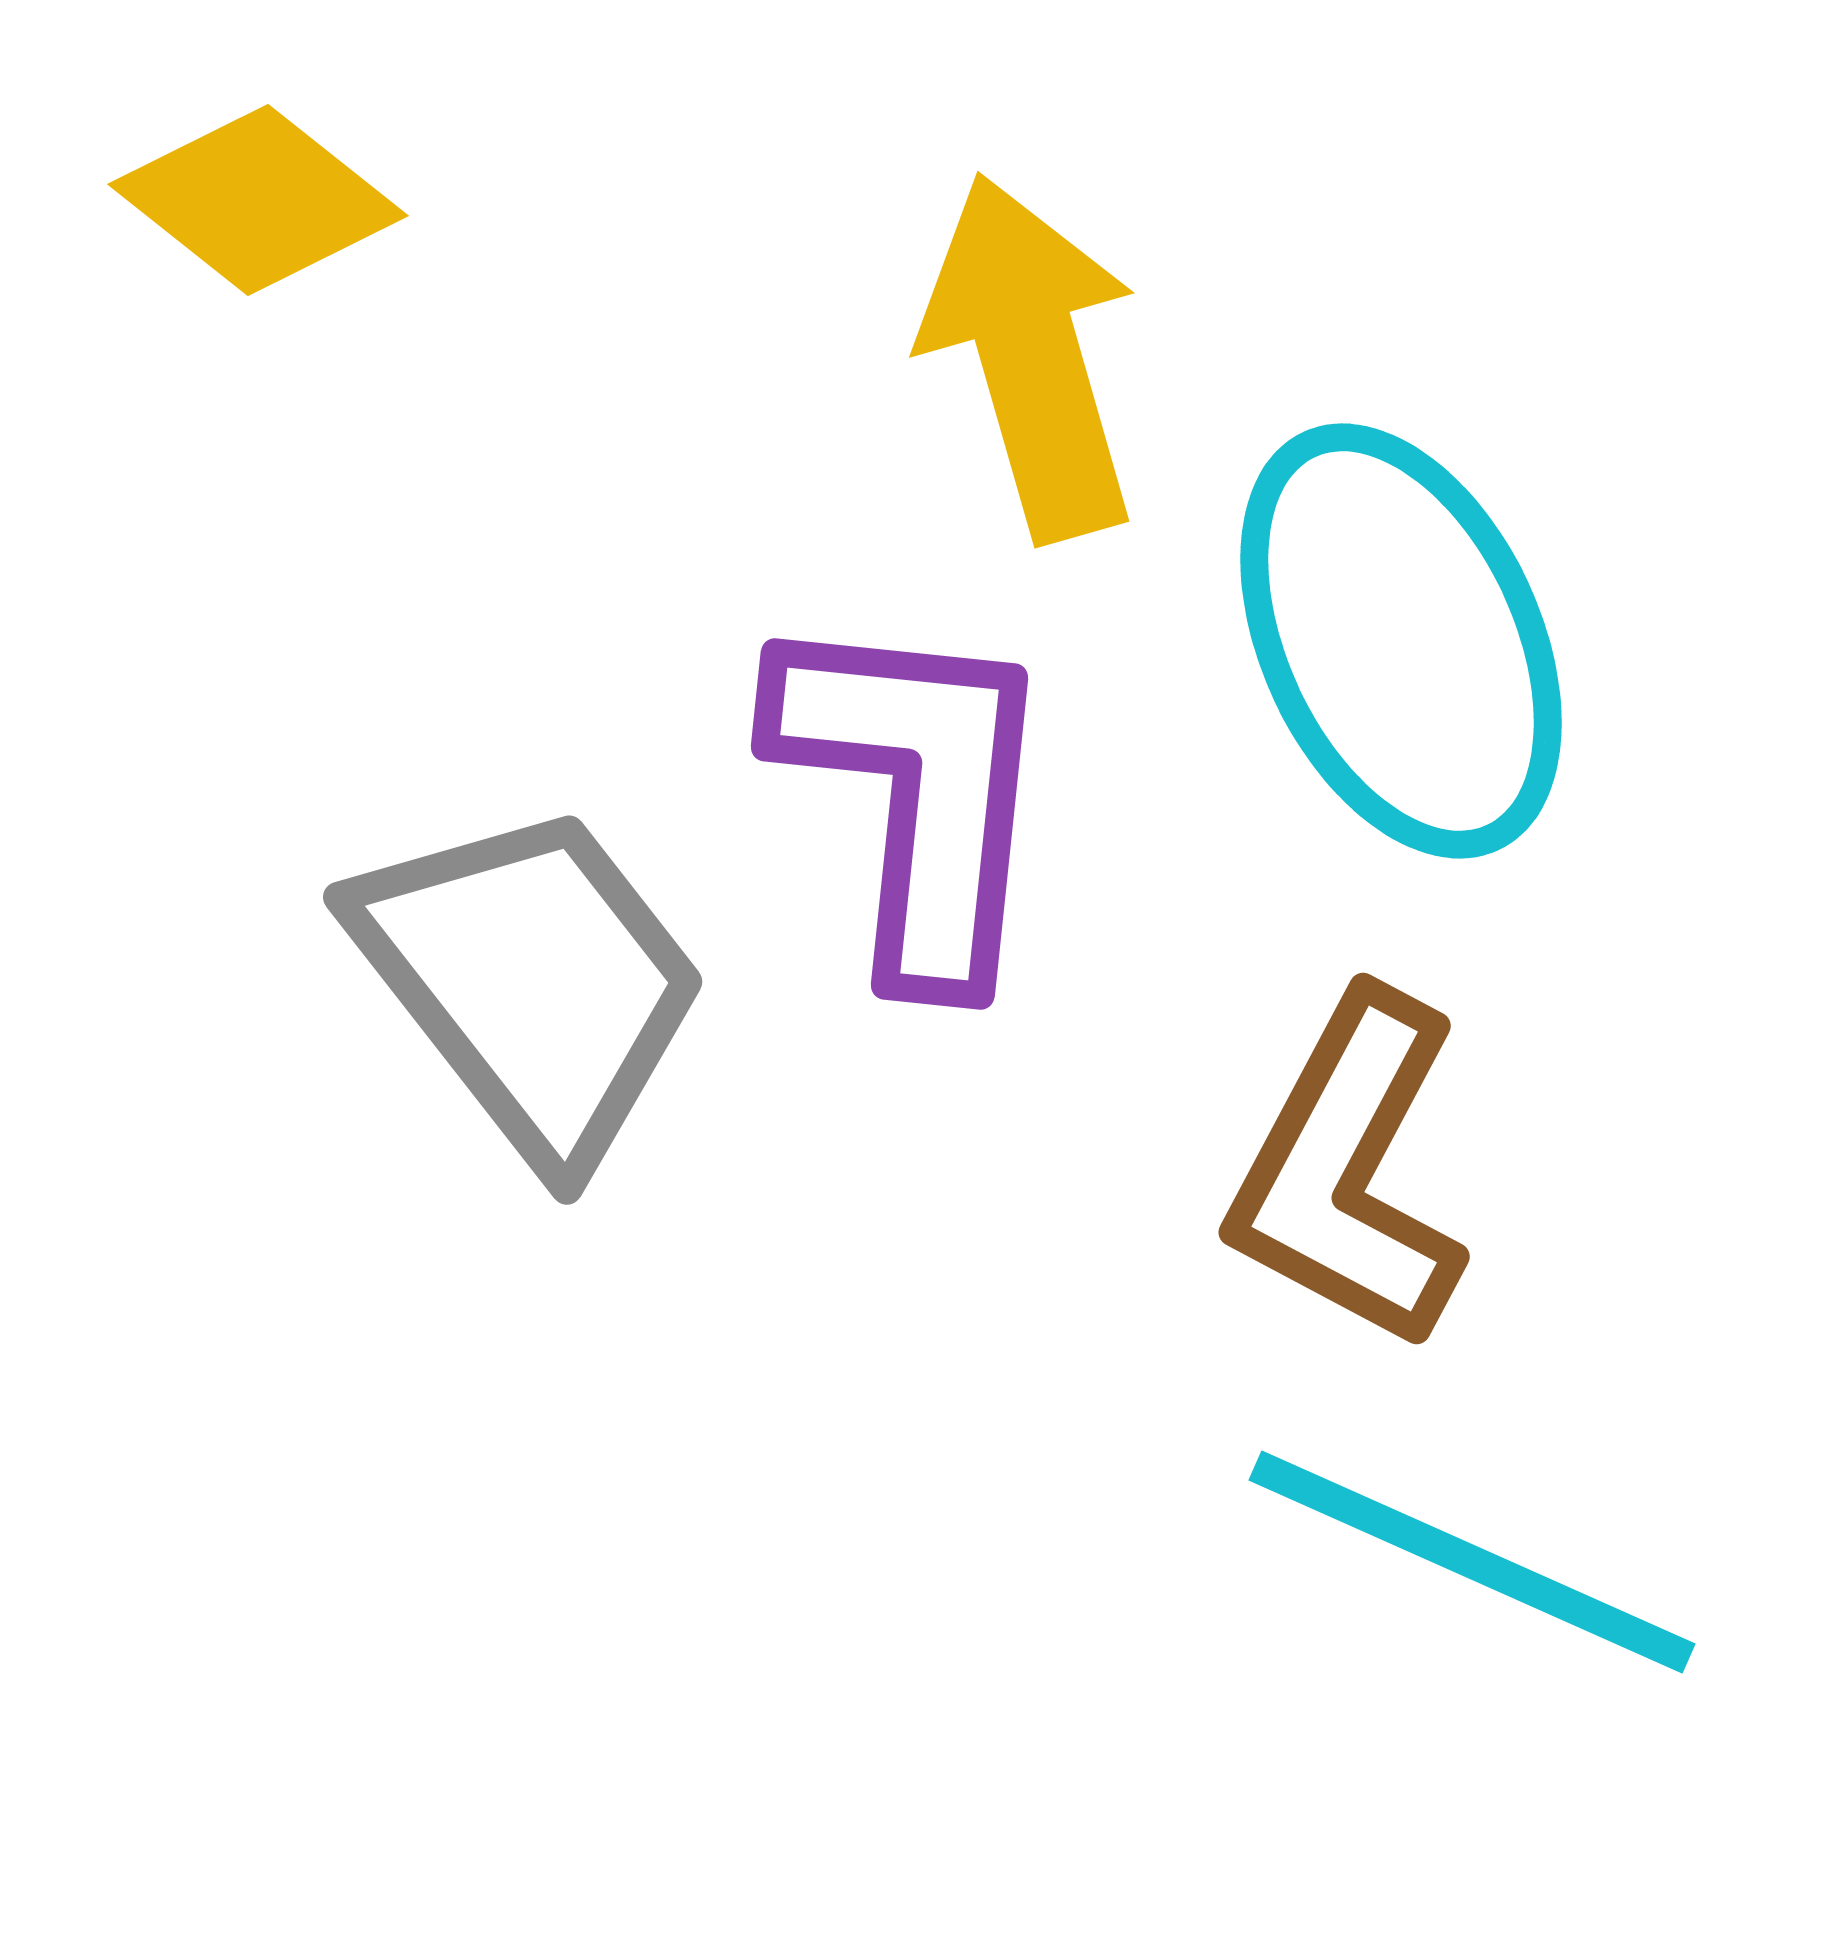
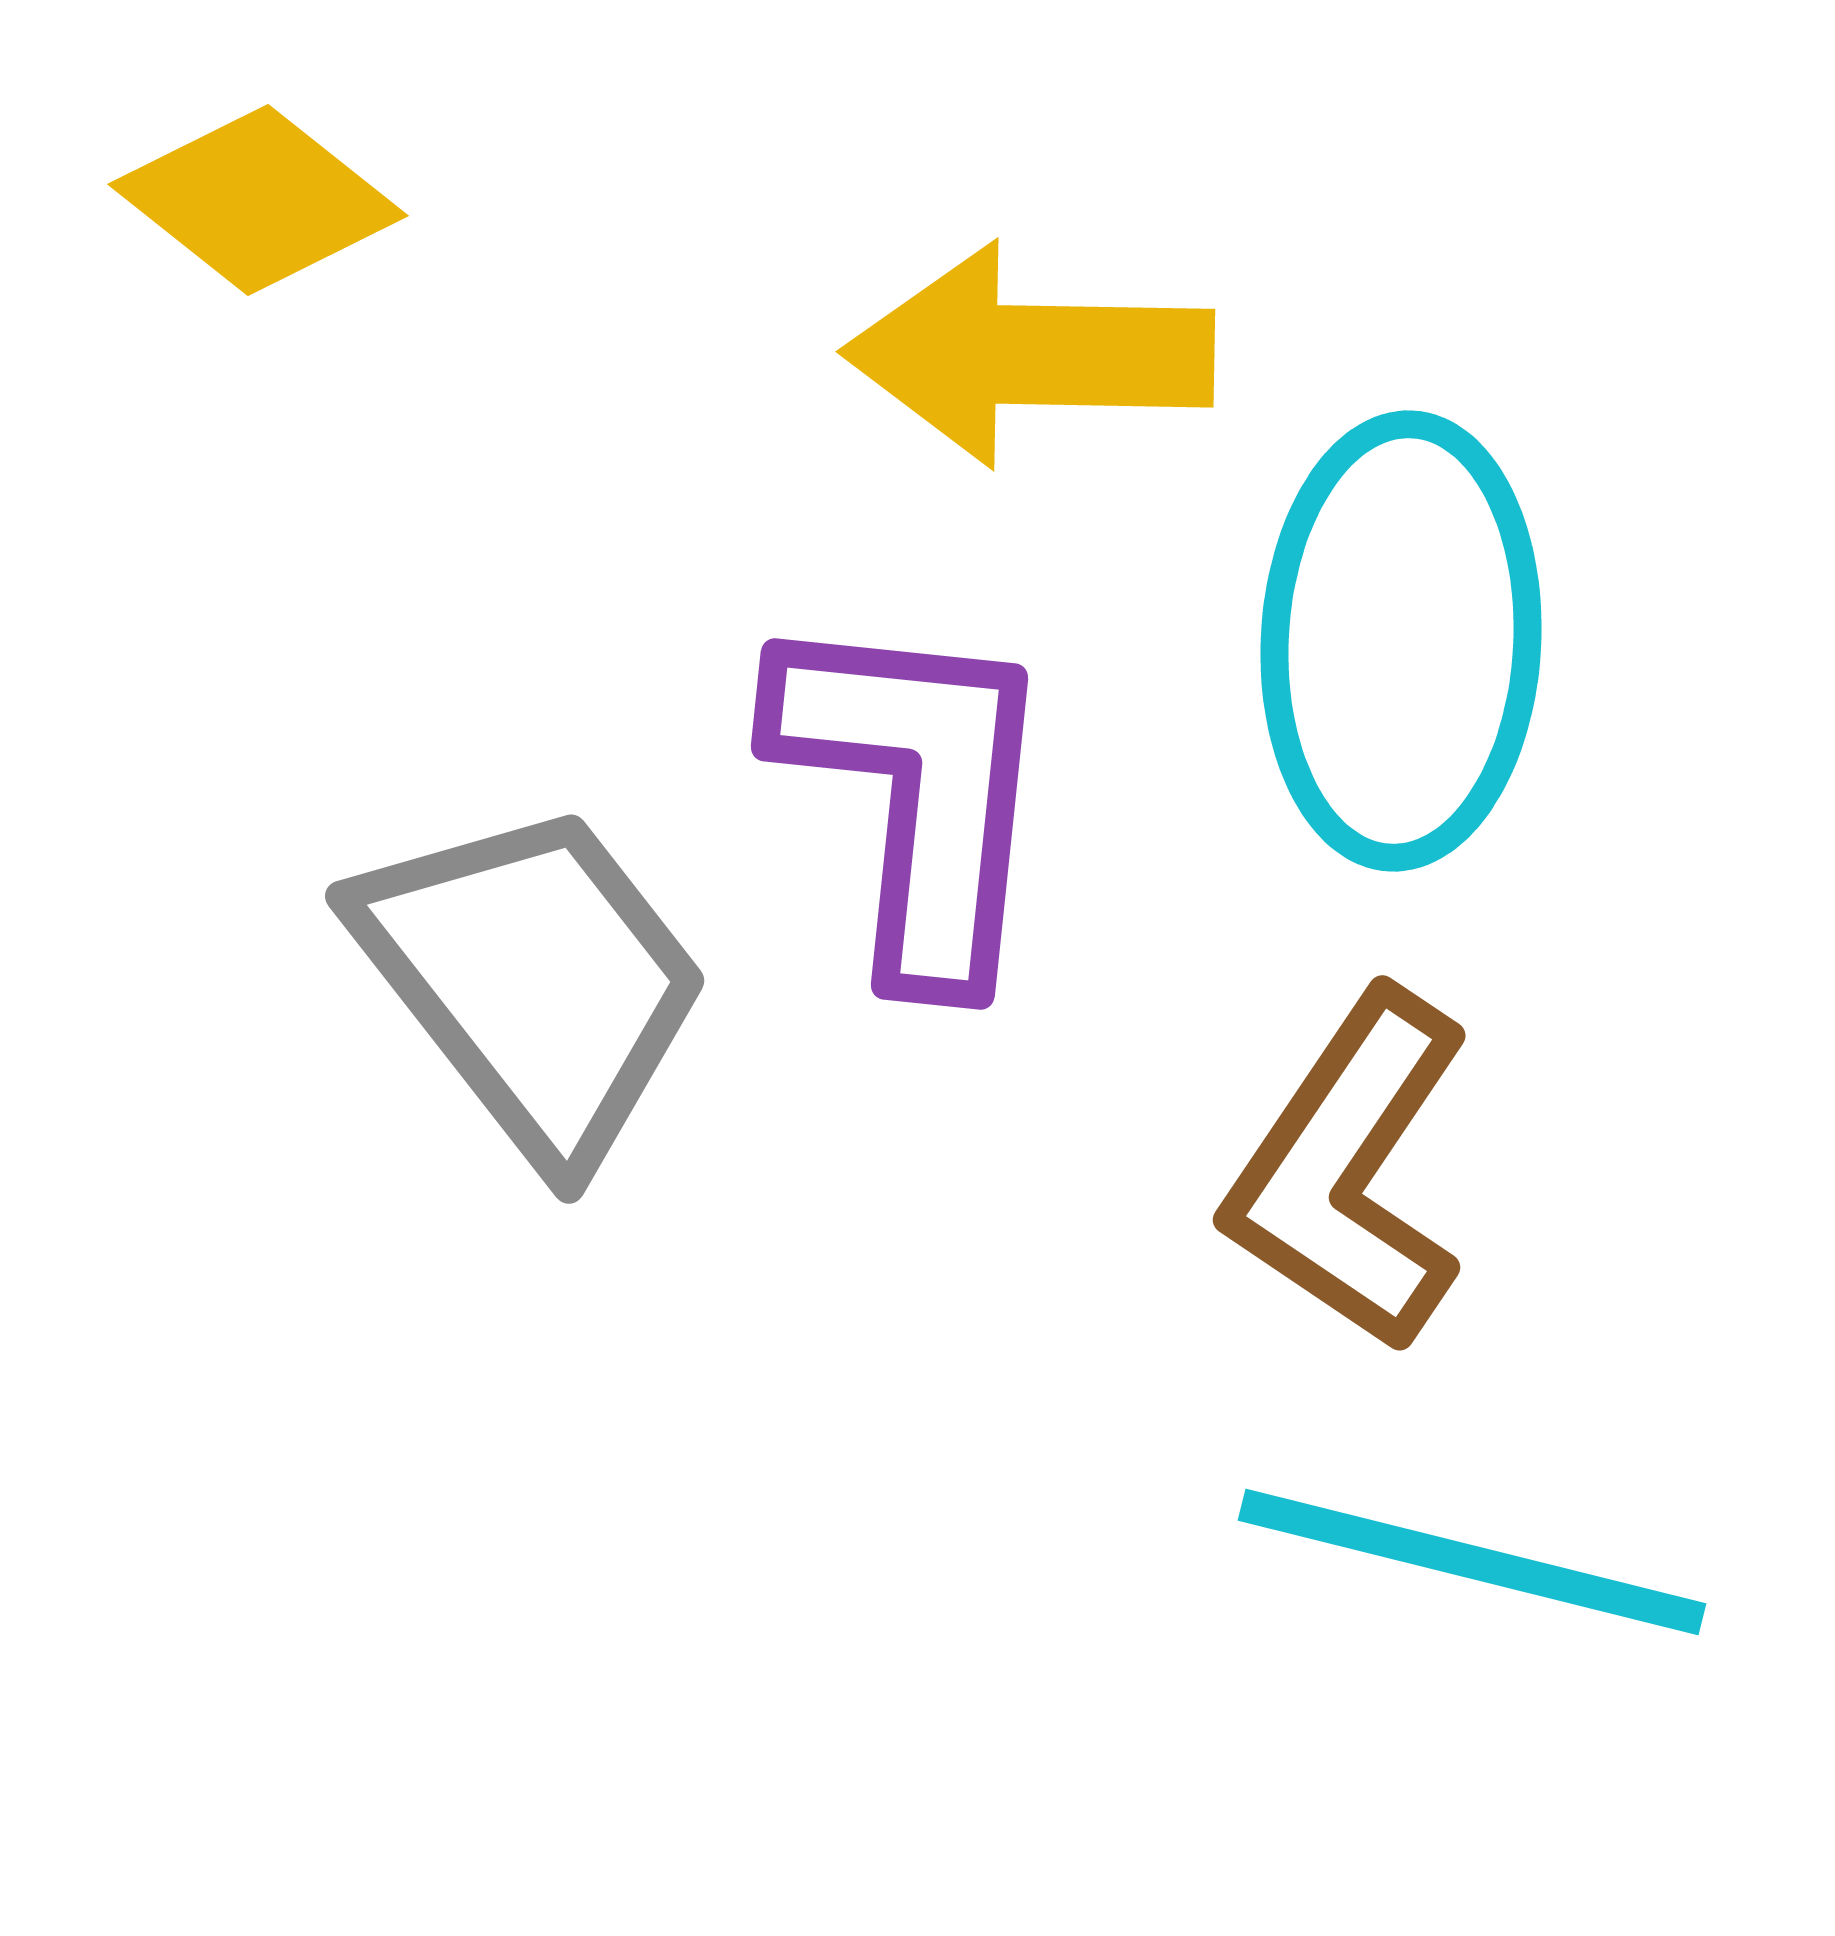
yellow arrow: moved 2 px left, 2 px up; rotated 73 degrees counterclockwise
cyan ellipse: rotated 28 degrees clockwise
gray trapezoid: moved 2 px right, 1 px up
brown L-shape: rotated 6 degrees clockwise
cyan line: rotated 10 degrees counterclockwise
